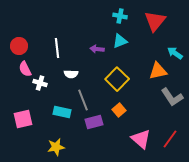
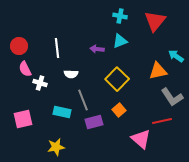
cyan arrow: moved 1 px right, 3 px down
red line: moved 8 px left, 18 px up; rotated 42 degrees clockwise
